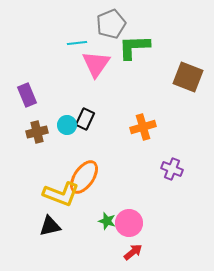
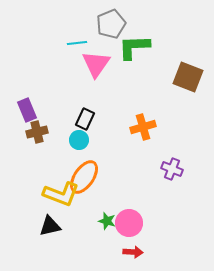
purple rectangle: moved 15 px down
cyan circle: moved 12 px right, 15 px down
red arrow: rotated 42 degrees clockwise
